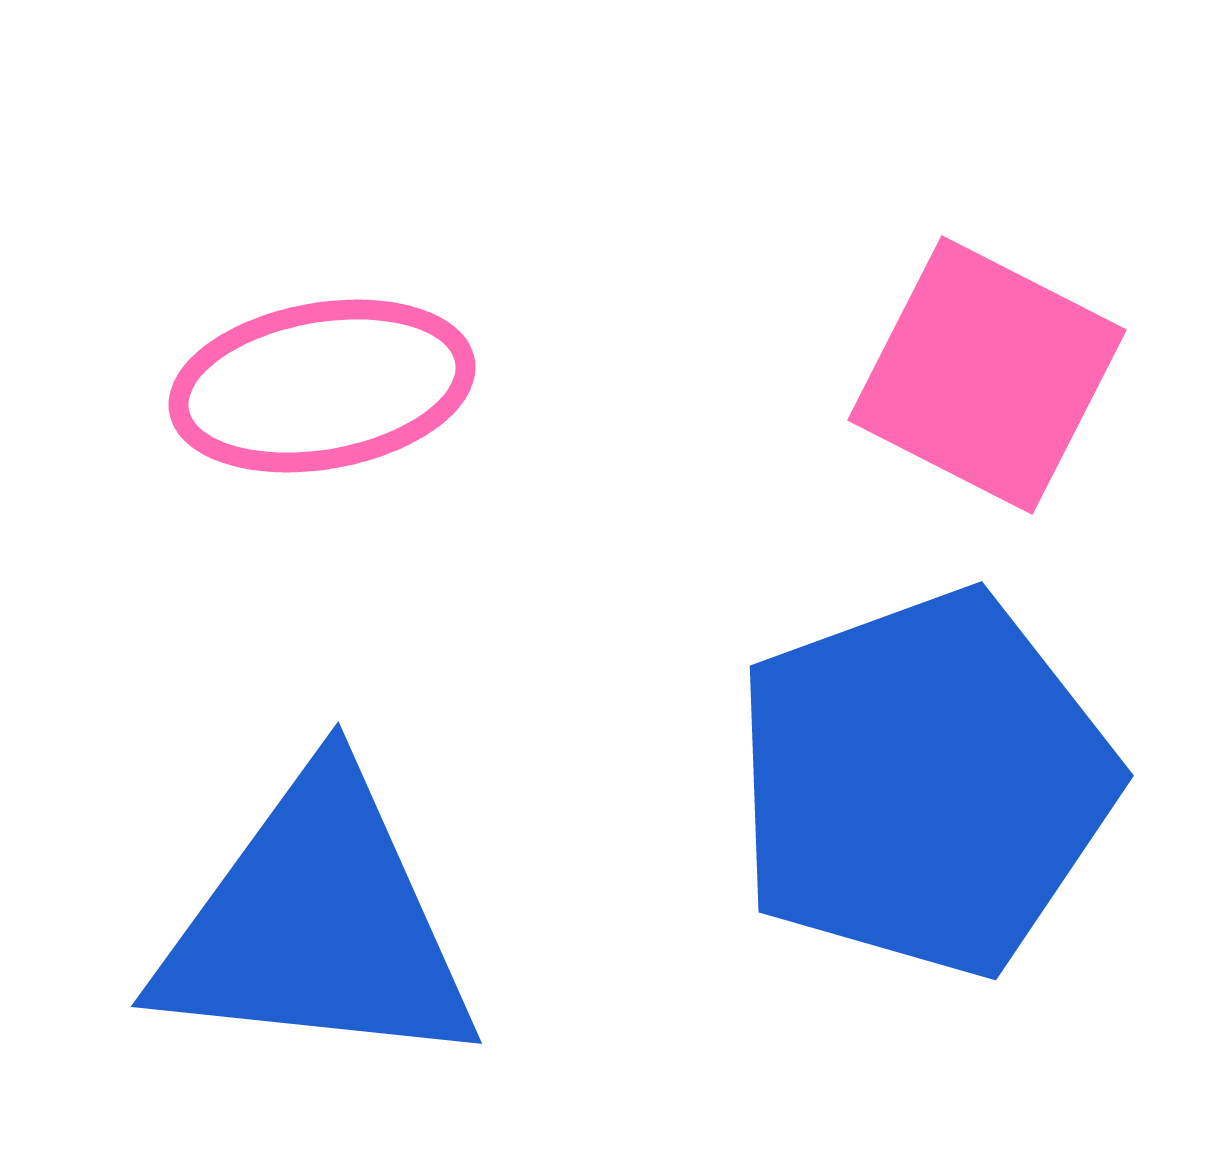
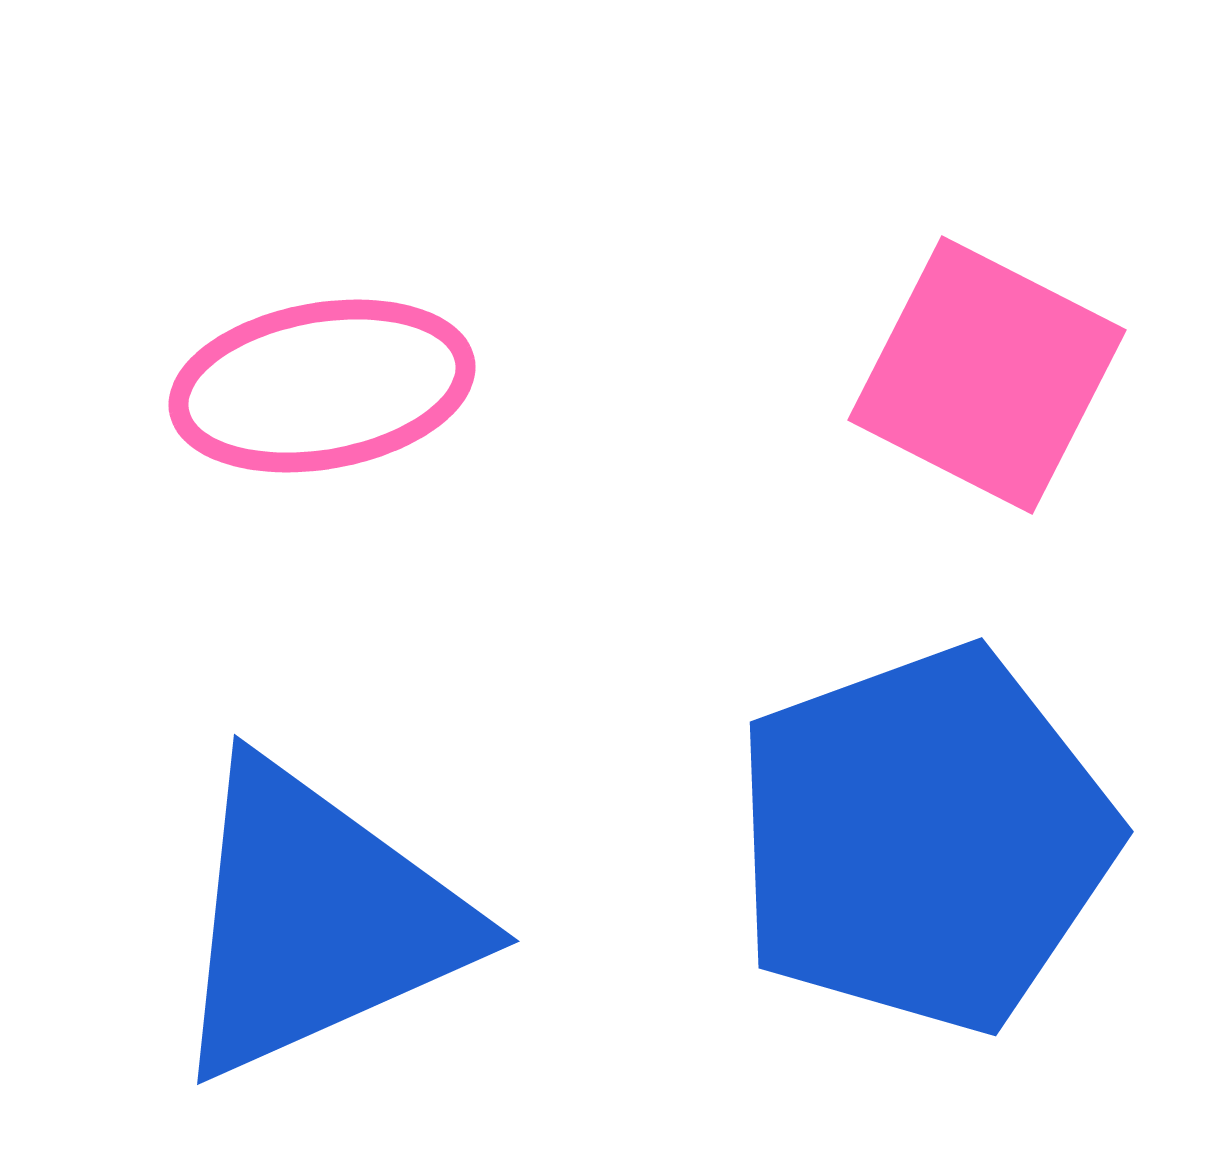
blue pentagon: moved 56 px down
blue triangle: moved 4 px up; rotated 30 degrees counterclockwise
